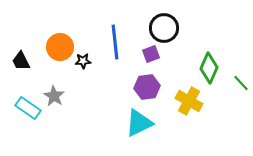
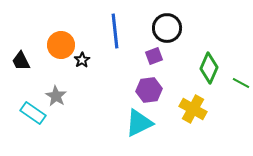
black circle: moved 3 px right
blue line: moved 11 px up
orange circle: moved 1 px right, 2 px up
purple square: moved 3 px right, 2 px down
black star: moved 1 px left, 1 px up; rotated 28 degrees counterclockwise
green line: rotated 18 degrees counterclockwise
purple hexagon: moved 2 px right, 3 px down
gray star: moved 2 px right
yellow cross: moved 4 px right, 8 px down
cyan rectangle: moved 5 px right, 5 px down
